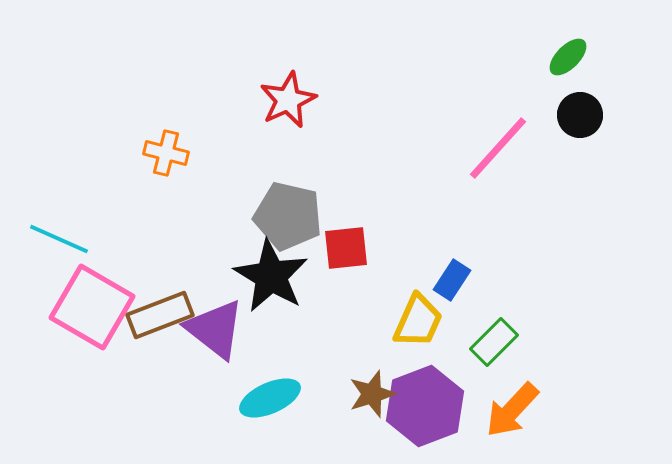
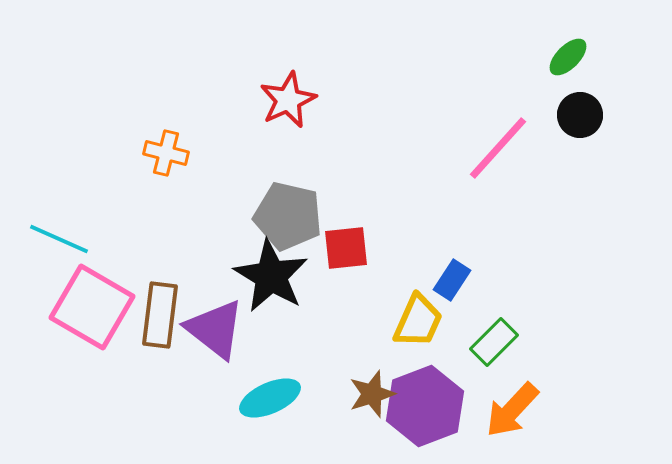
brown rectangle: rotated 62 degrees counterclockwise
